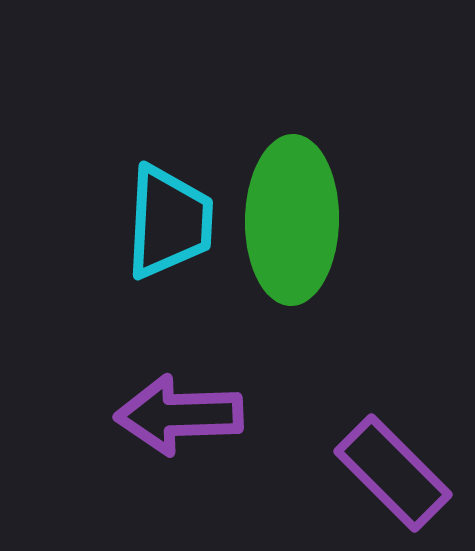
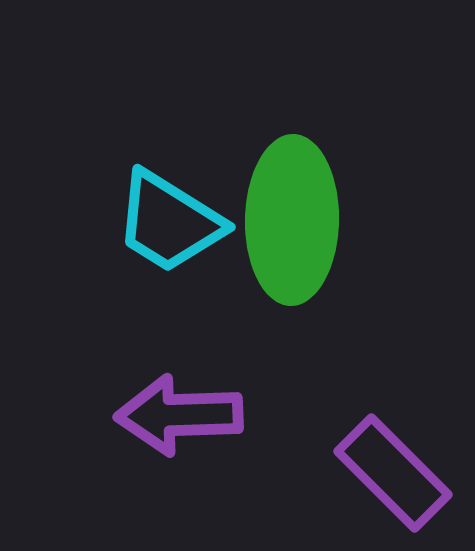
cyan trapezoid: rotated 119 degrees clockwise
